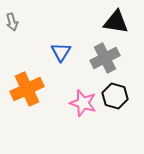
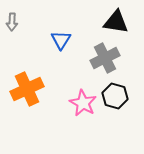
gray arrow: rotated 18 degrees clockwise
blue triangle: moved 12 px up
pink star: rotated 12 degrees clockwise
